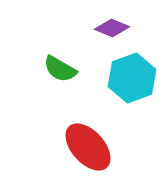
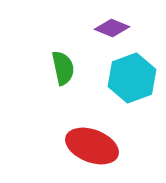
green semicircle: moved 3 px right, 1 px up; rotated 132 degrees counterclockwise
red ellipse: moved 4 px right, 1 px up; rotated 27 degrees counterclockwise
